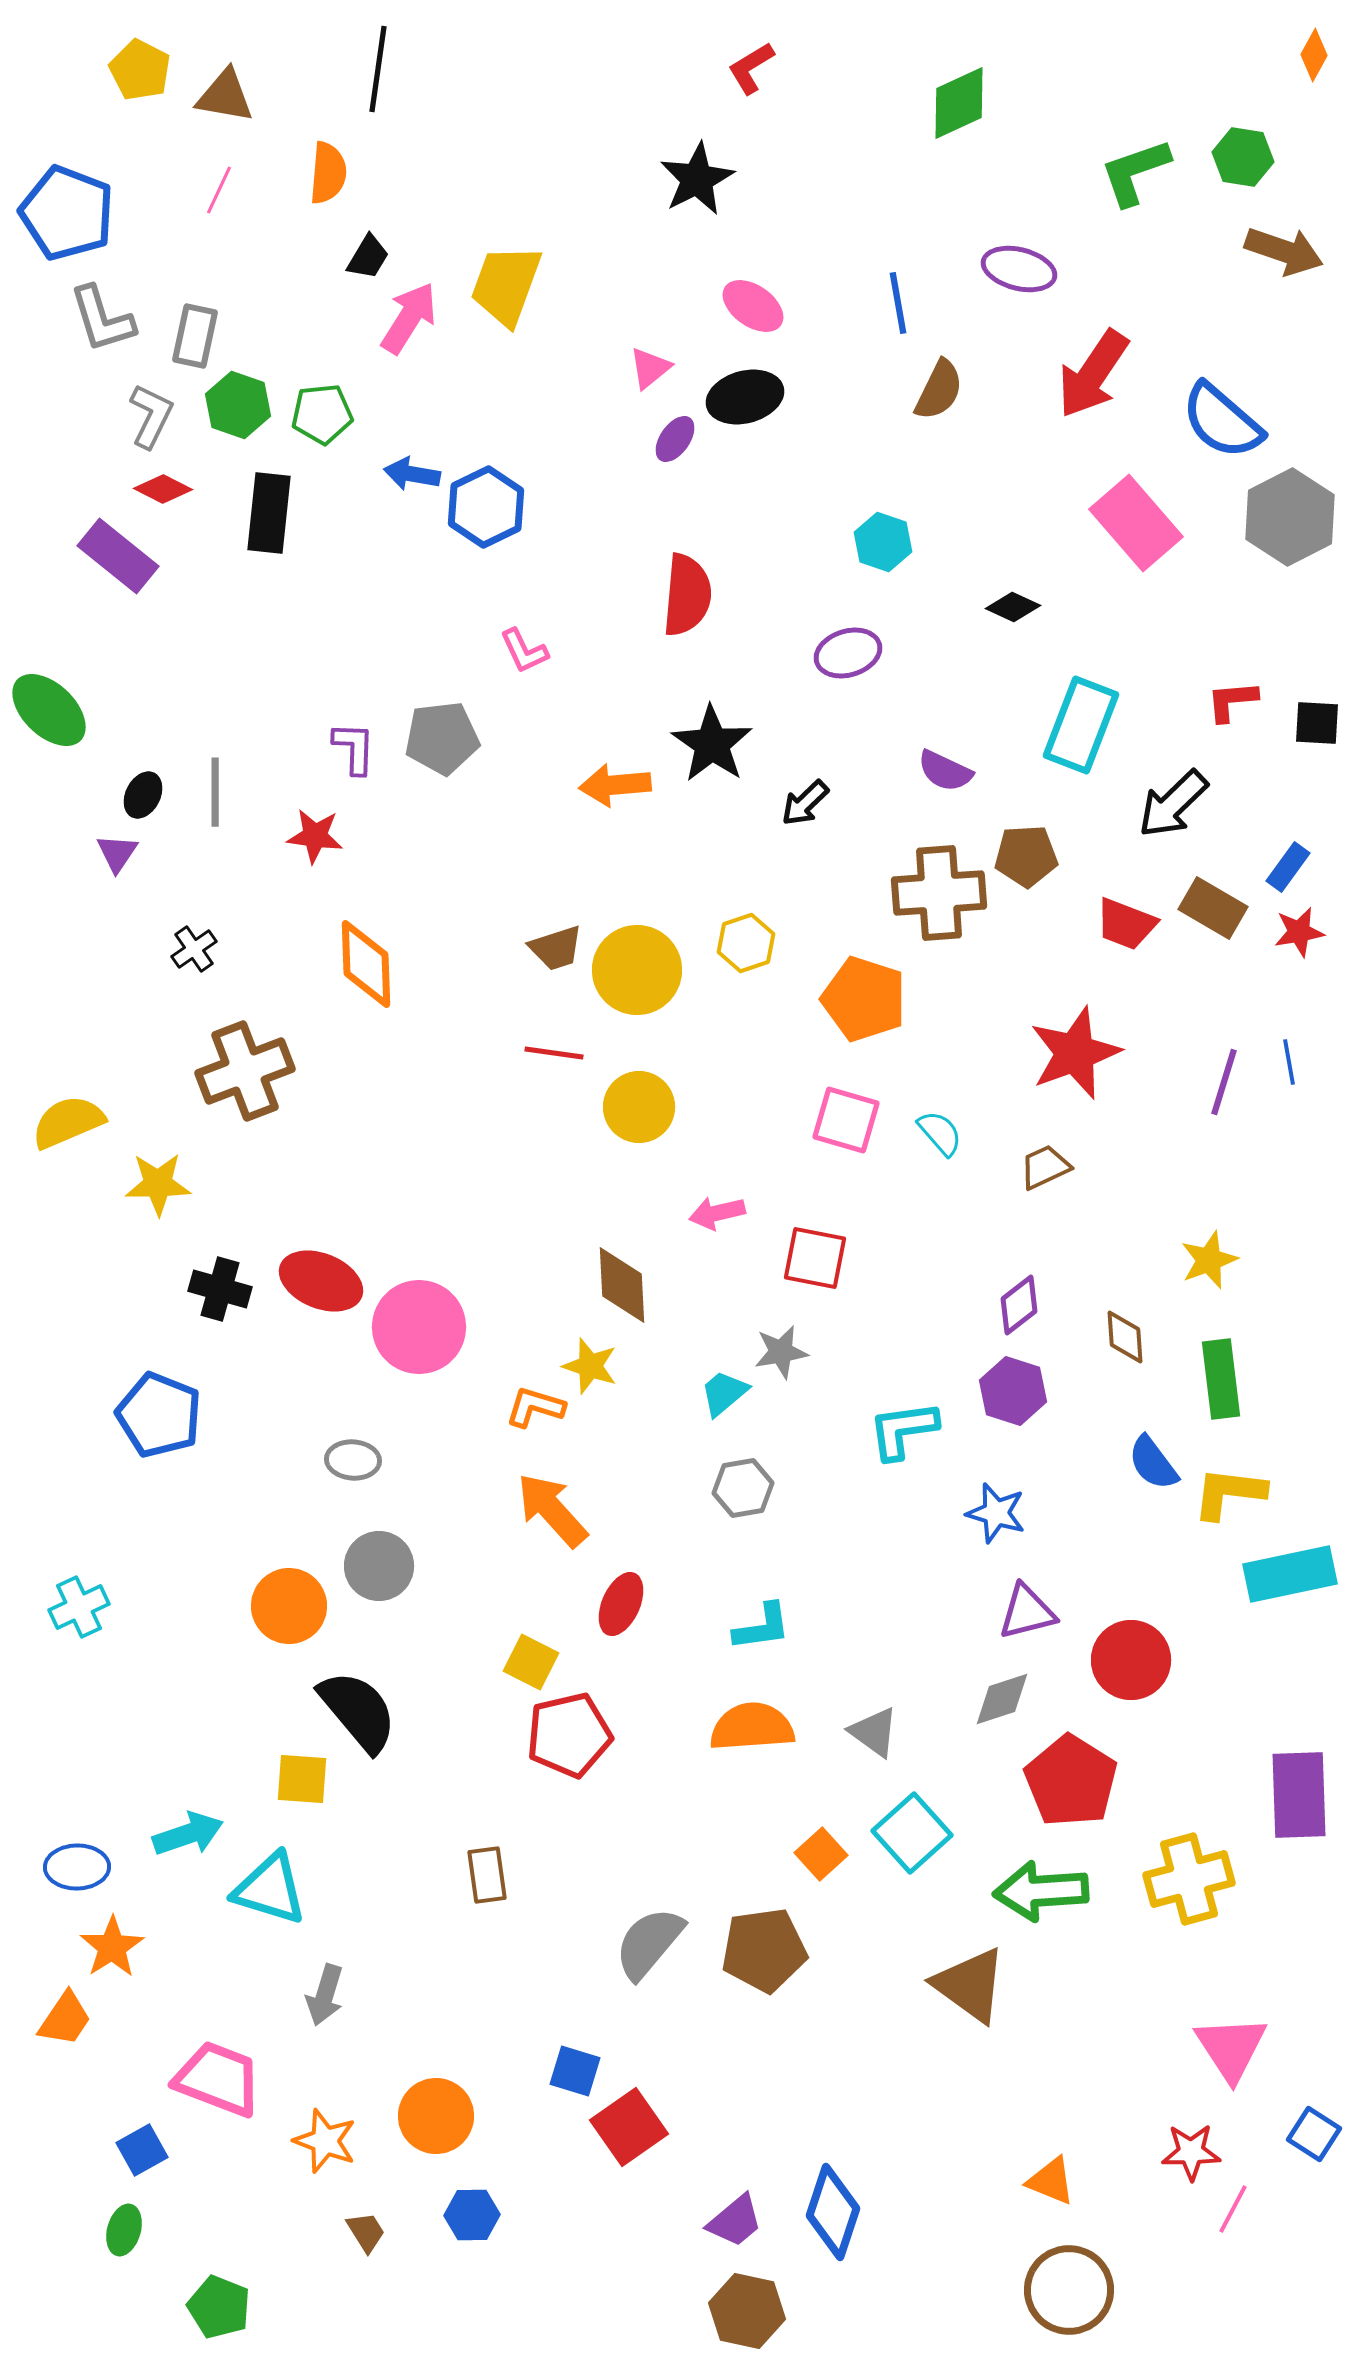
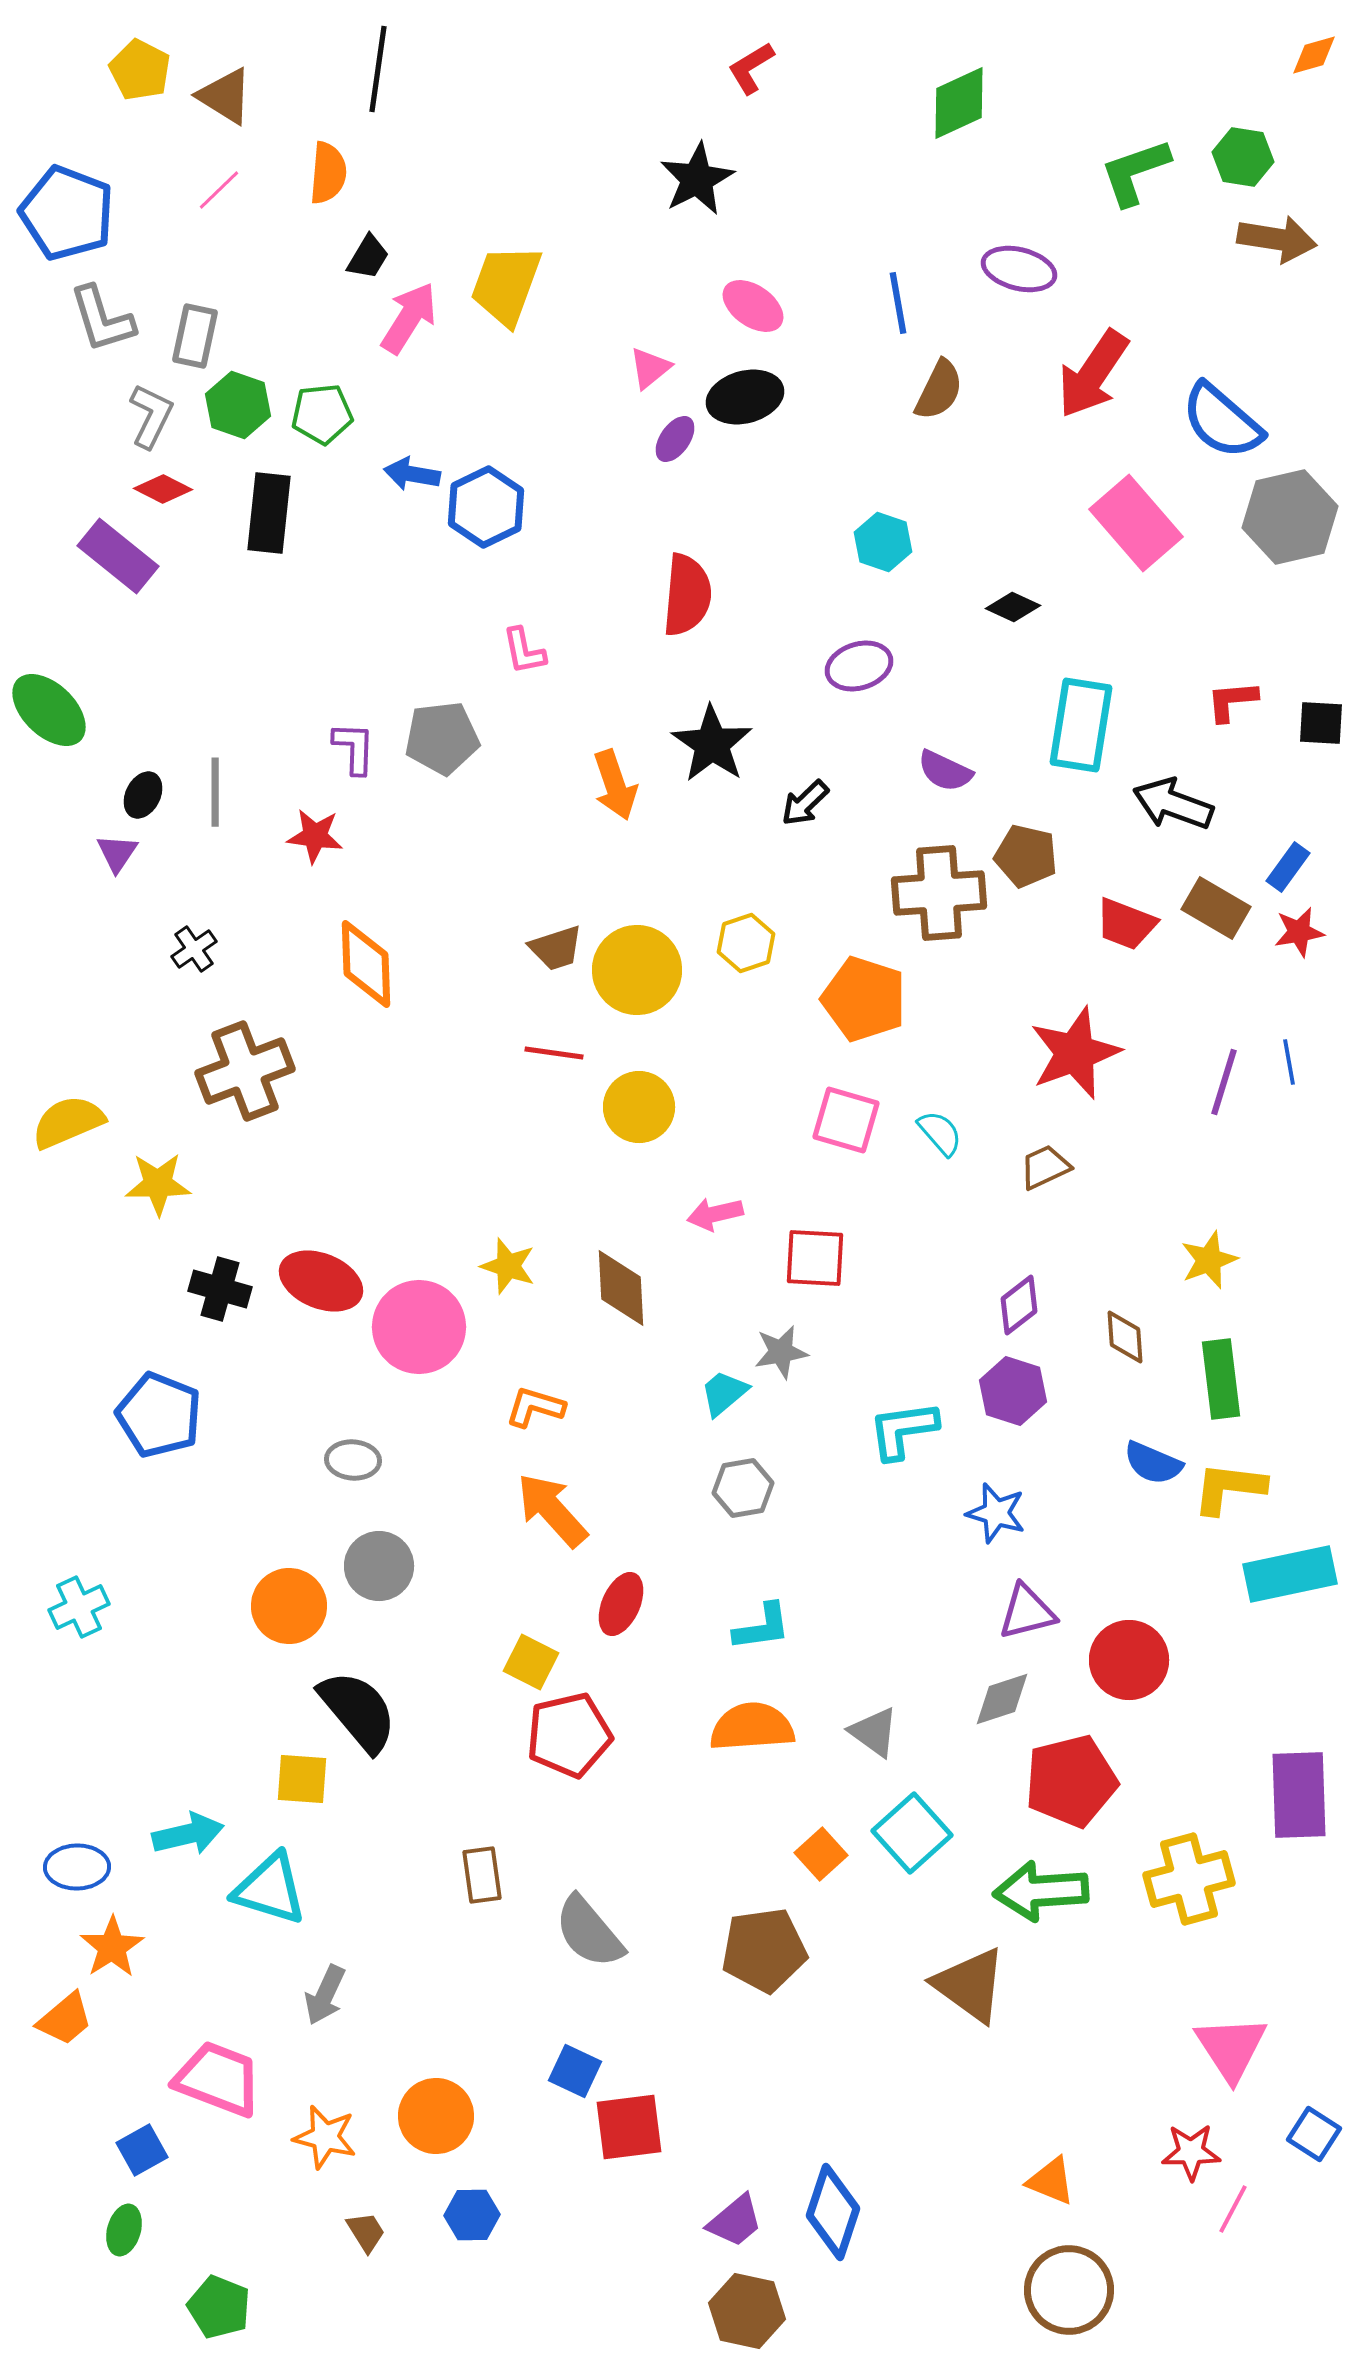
orange diamond at (1314, 55): rotated 45 degrees clockwise
brown triangle at (225, 96): rotated 22 degrees clockwise
pink line at (219, 190): rotated 21 degrees clockwise
brown arrow at (1284, 251): moved 7 px left, 12 px up; rotated 10 degrees counterclockwise
gray hexagon at (1290, 517): rotated 14 degrees clockwise
pink L-shape at (524, 651): rotated 14 degrees clockwise
purple ellipse at (848, 653): moved 11 px right, 13 px down
black square at (1317, 723): moved 4 px right
cyan rectangle at (1081, 725): rotated 12 degrees counterclockwise
orange arrow at (615, 785): rotated 104 degrees counterclockwise
black arrow at (1173, 804): rotated 64 degrees clockwise
brown pentagon at (1026, 856): rotated 16 degrees clockwise
brown rectangle at (1213, 908): moved 3 px right
pink arrow at (717, 1213): moved 2 px left, 1 px down
red square at (815, 1258): rotated 8 degrees counterclockwise
brown diamond at (622, 1285): moved 1 px left, 3 px down
yellow star at (590, 1366): moved 82 px left, 100 px up
blue semicircle at (1153, 1463): rotated 30 degrees counterclockwise
yellow L-shape at (1229, 1493): moved 5 px up
red circle at (1131, 1660): moved 2 px left
red pentagon at (1071, 1781): rotated 26 degrees clockwise
cyan arrow at (188, 1834): rotated 6 degrees clockwise
brown rectangle at (487, 1875): moved 5 px left
gray semicircle at (649, 1943): moved 60 px left, 11 px up; rotated 80 degrees counterclockwise
gray arrow at (325, 1995): rotated 8 degrees clockwise
orange trapezoid at (65, 2019): rotated 16 degrees clockwise
blue square at (575, 2071): rotated 8 degrees clockwise
red square at (629, 2127): rotated 28 degrees clockwise
orange star at (325, 2141): moved 4 px up; rotated 6 degrees counterclockwise
